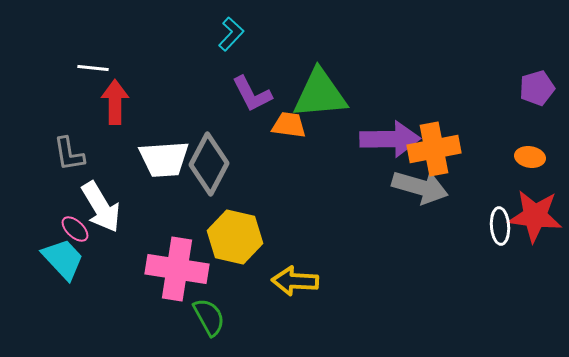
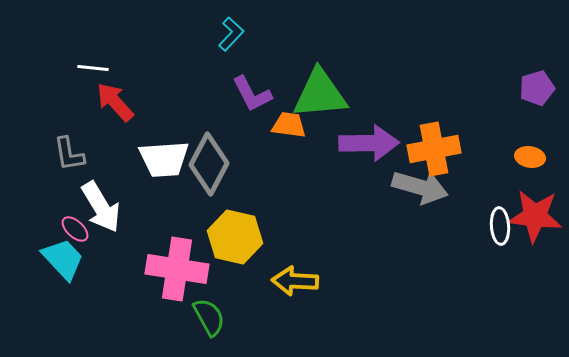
red arrow: rotated 42 degrees counterclockwise
purple arrow: moved 21 px left, 4 px down
